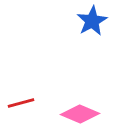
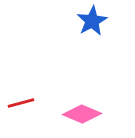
pink diamond: moved 2 px right
